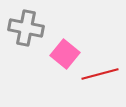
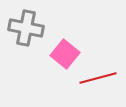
red line: moved 2 px left, 4 px down
